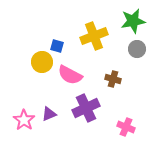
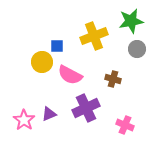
green star: moved 2 px left
blue square: rotated 16 degrees counterclockwise
pink cross: moved 1 px left, 2 px up
